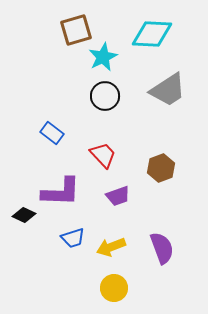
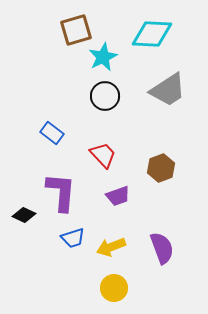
purple L-shape: rotated 87 degrees counterclockwise
